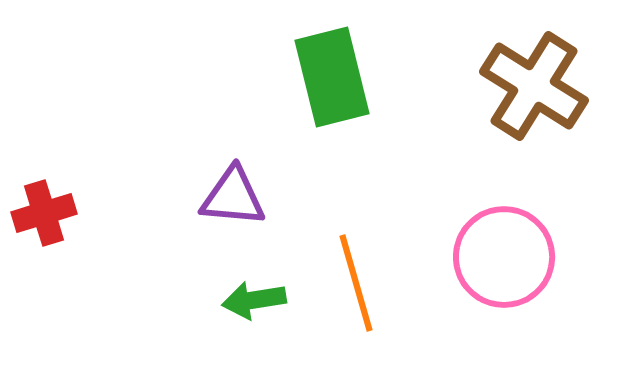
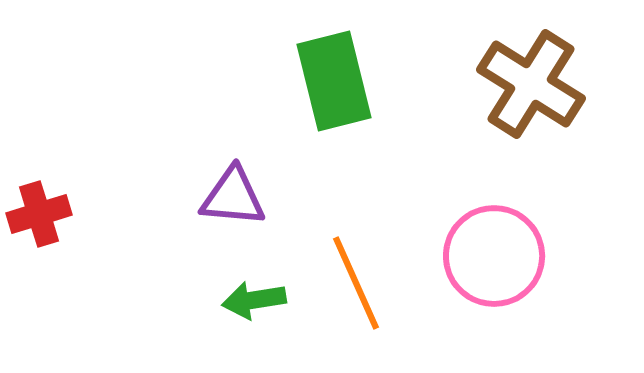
green rectangle: moved 2 px right, 4 px down
brown cross: moved 3 px left, 2 px up
red cross: moved 5 px left, 1 px down
pink circle: moved 10 px left, 1 px up
orange line: rotated 8 degrees counterclockwise
